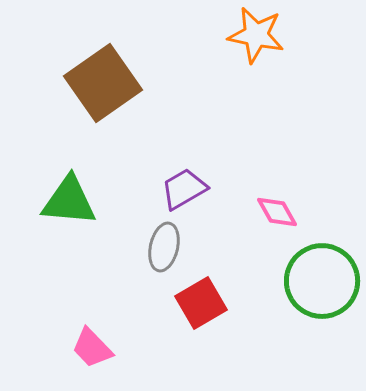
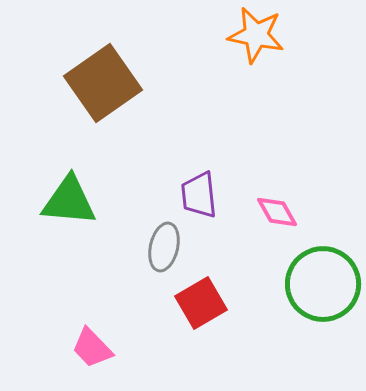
purple trapezoid: moved 15 px right, 6 px down; rotated 66 degrees counterclockwise
green circle: moved 1 px right, 3 px down
